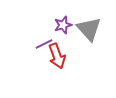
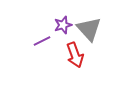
purple line: moved 2 px left, 3 px up
red arrow: moved 18 px right, 1 px up
